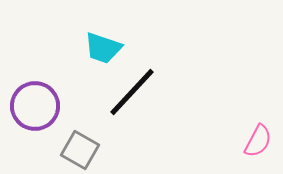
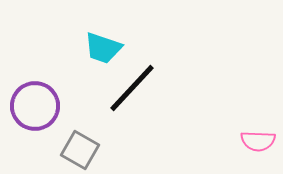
black line: moved 4 px up
pink semicircle: rotated 64 degrees clockwise
